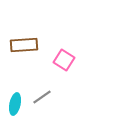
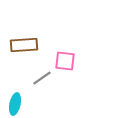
pink square: moved 1 px right, 1 px down; rotated 25 degrees counterclockwise
gray line: moved 19 px up
